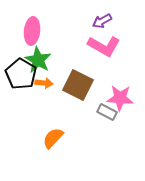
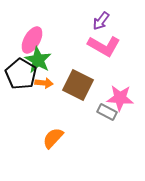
purple arrow: moved 1 px left; rotated 24 degrees counterclockwise
pink ellipse: moved 9 px down; rotated 24 degrees clockwise
